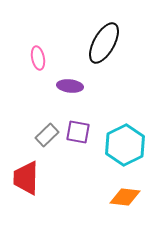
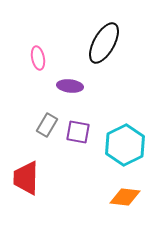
gray rectangle: moved 10 px up; rotated 15 degrees counterclockwise
